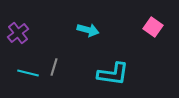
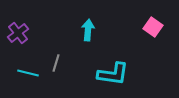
cyan arrow: rotated 100 degrees counterclockwise
gray line: moved 2 px right, 4 px up
